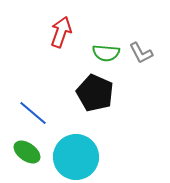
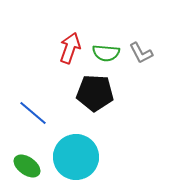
red arrow: moved 9 px right, 16 px down
black pentagon: rotated 21 degrees counterclockwise
green ellipse: moved 14 px down
